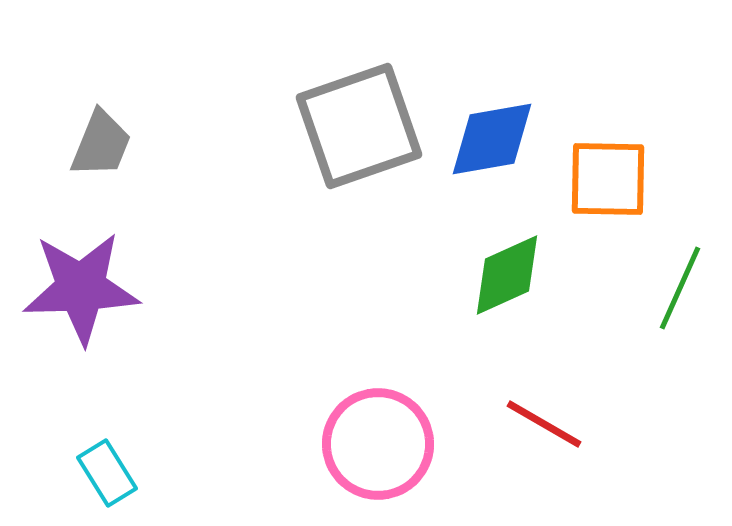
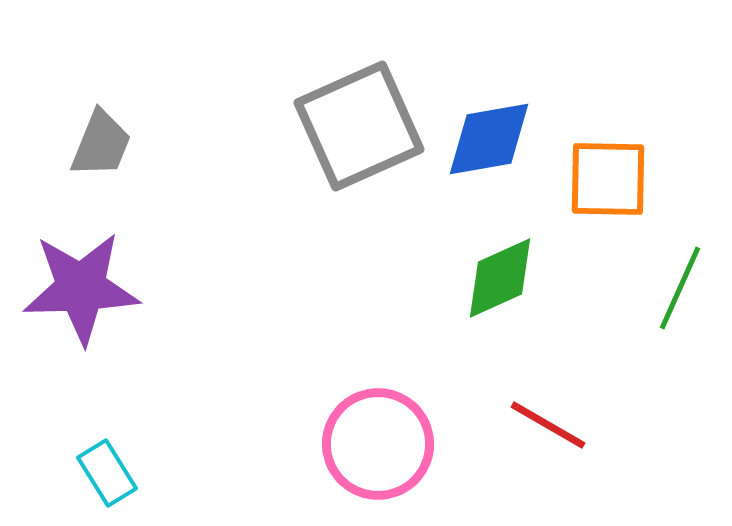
gray square: rotated 5 degrees counterclockwise
blue diamond: moved 3 px left
green diamond: moved 7 px left, 3 px down
red line: moved 4 px right, 1 px down
